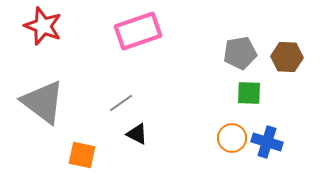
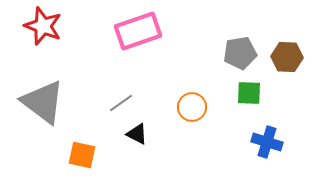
orange circle: moved 40 px left, 31 px up
